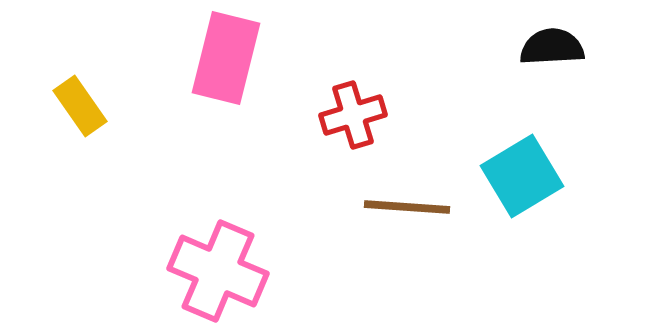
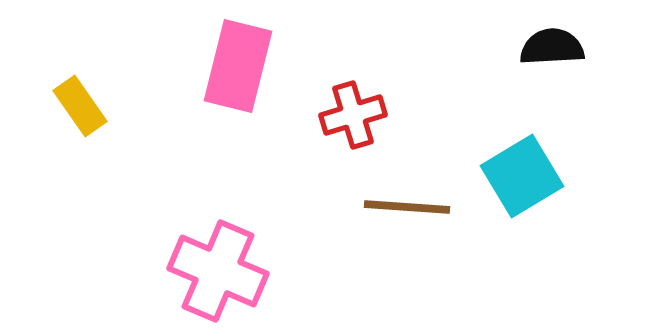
pink rectangle: moved 12 px right, 8 px down
